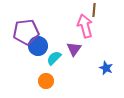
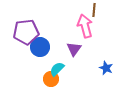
blue circle: moved 2 px right, 1 px down
cyan semicircle: moved 3 px right, 11 px down
orange circle: moved 5 px right, 2 px up
